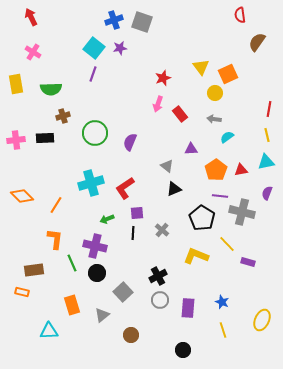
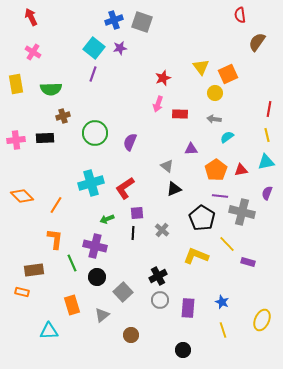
red rectangle at (180, 114): rotated 49 degrees counterclockwise
black circle at (97, 273): moved 4 px down
